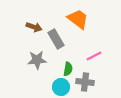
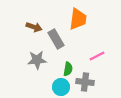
orange trapezoid: rotated 60 degrees clockwise
pink line: moved 3 px right
